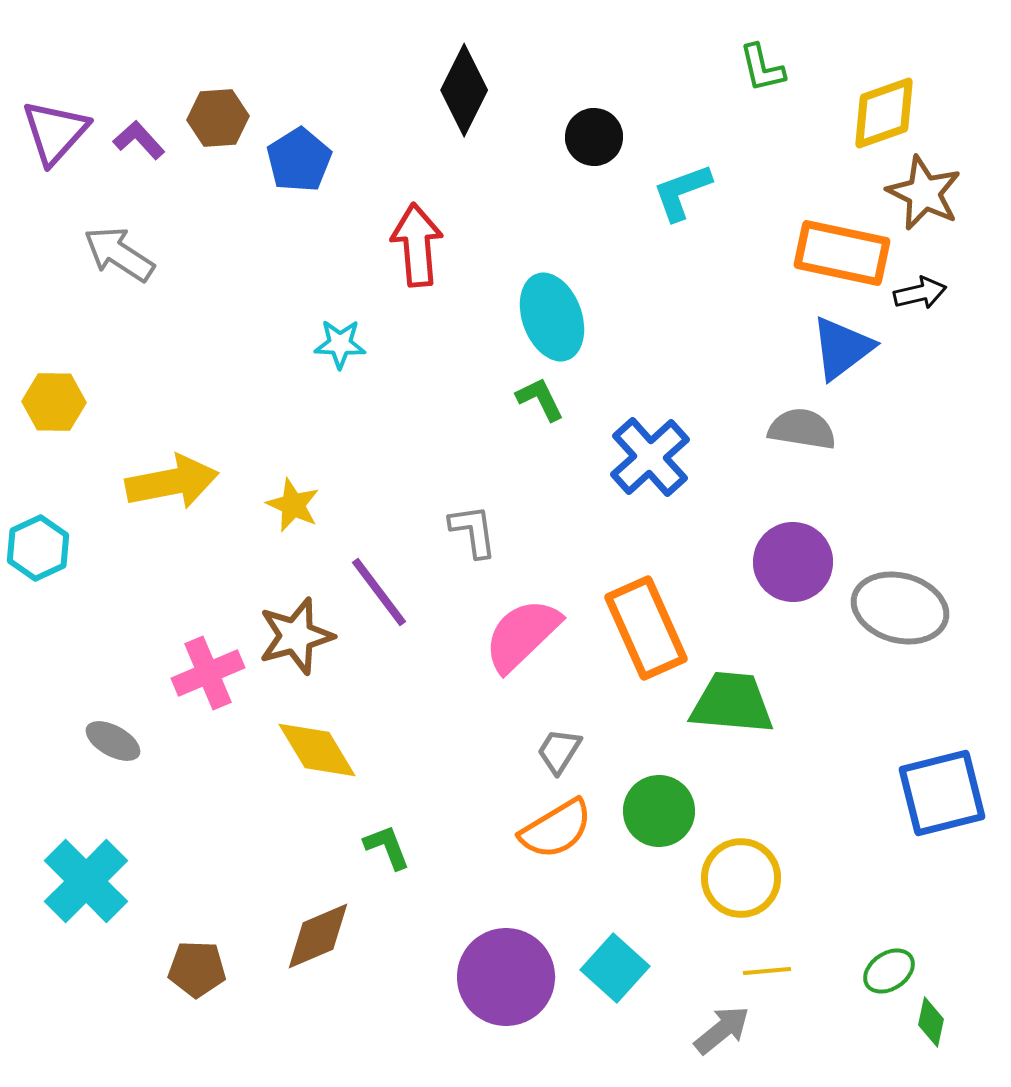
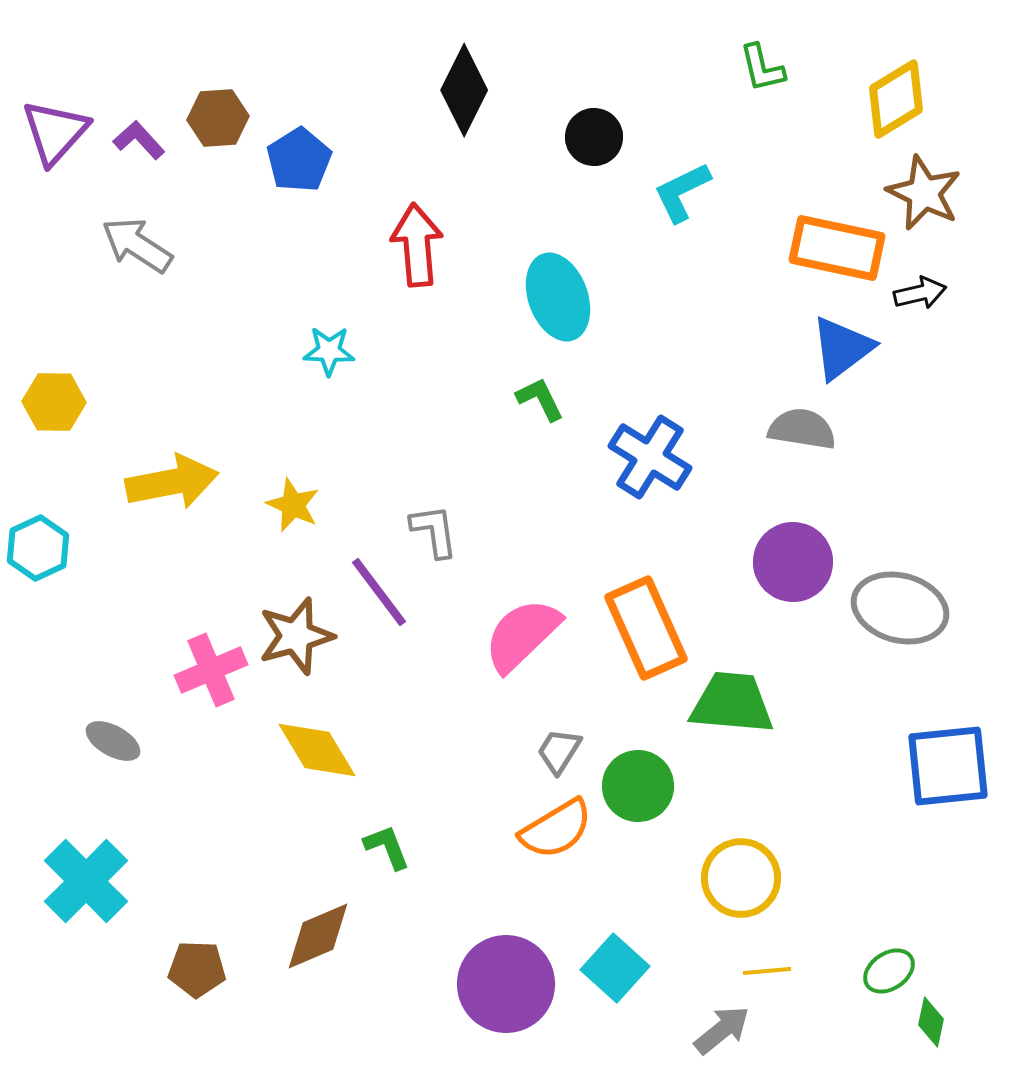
yellow diamond at (884, 113): moved 12 px right, 14 px up; rotated 12 degrees counterclockwise
cyan L-shape at (682, 192): rotated 6 degrees counterclockwise
orange rectangle at (842, 253): moved 5 px left, 5 px up
gray arrow at (119, 254): moved 18 px right, 9 px up
cyan ellipse at (552, 317): moved 6 px right, 20 px up
cyan star at (340, 344): moved 11 px left, 7 px down
blue cross at (650, 457): rotated 16 degrees counterclockwise
gray L-shape at (473, 531): moved 39 px left
pink cross at (208, 673): moved 3 px right, 3 px up
blue square at (942, 793): moved 6 px right, 27 px up; rotated 8 degrees clockwise
green circle at (659, 811): moved 21 px left, 25 px up
purple circle at (506, 977): moved 7 px down
